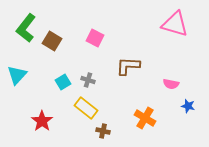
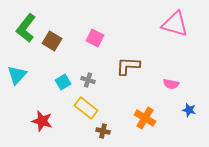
blue star: moved 1 px right, 4 px down
red star: rotated 20 degrees counterclockwise
